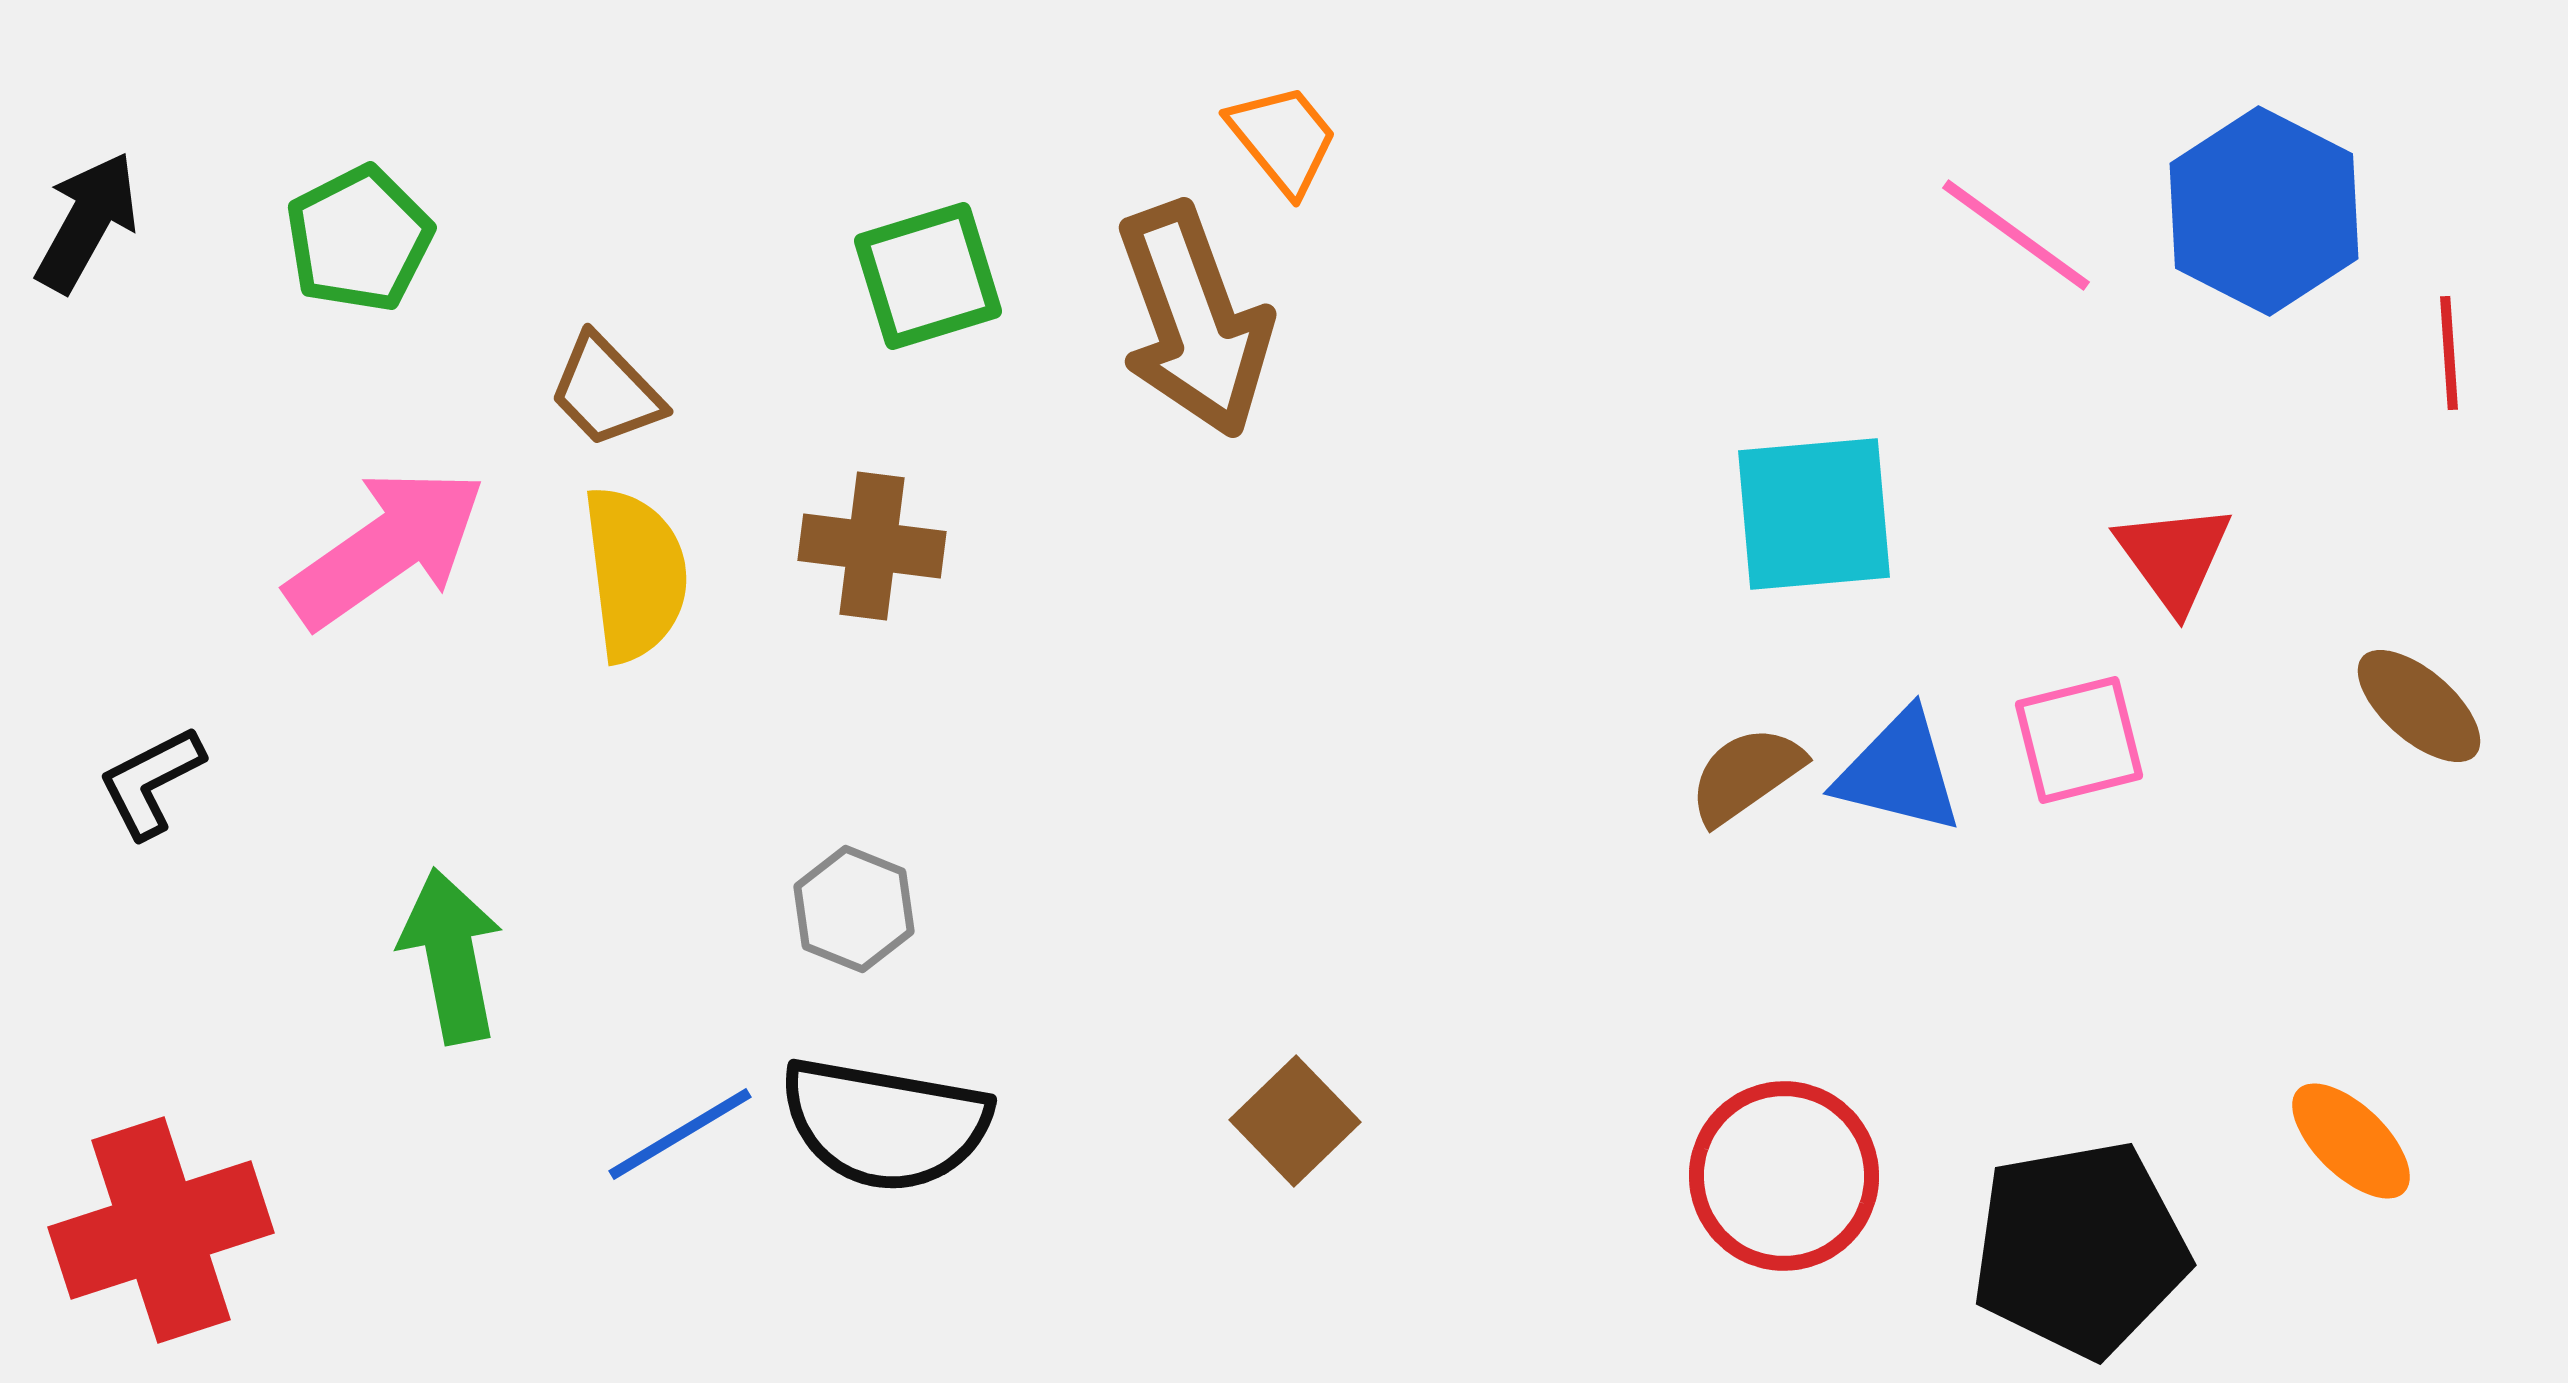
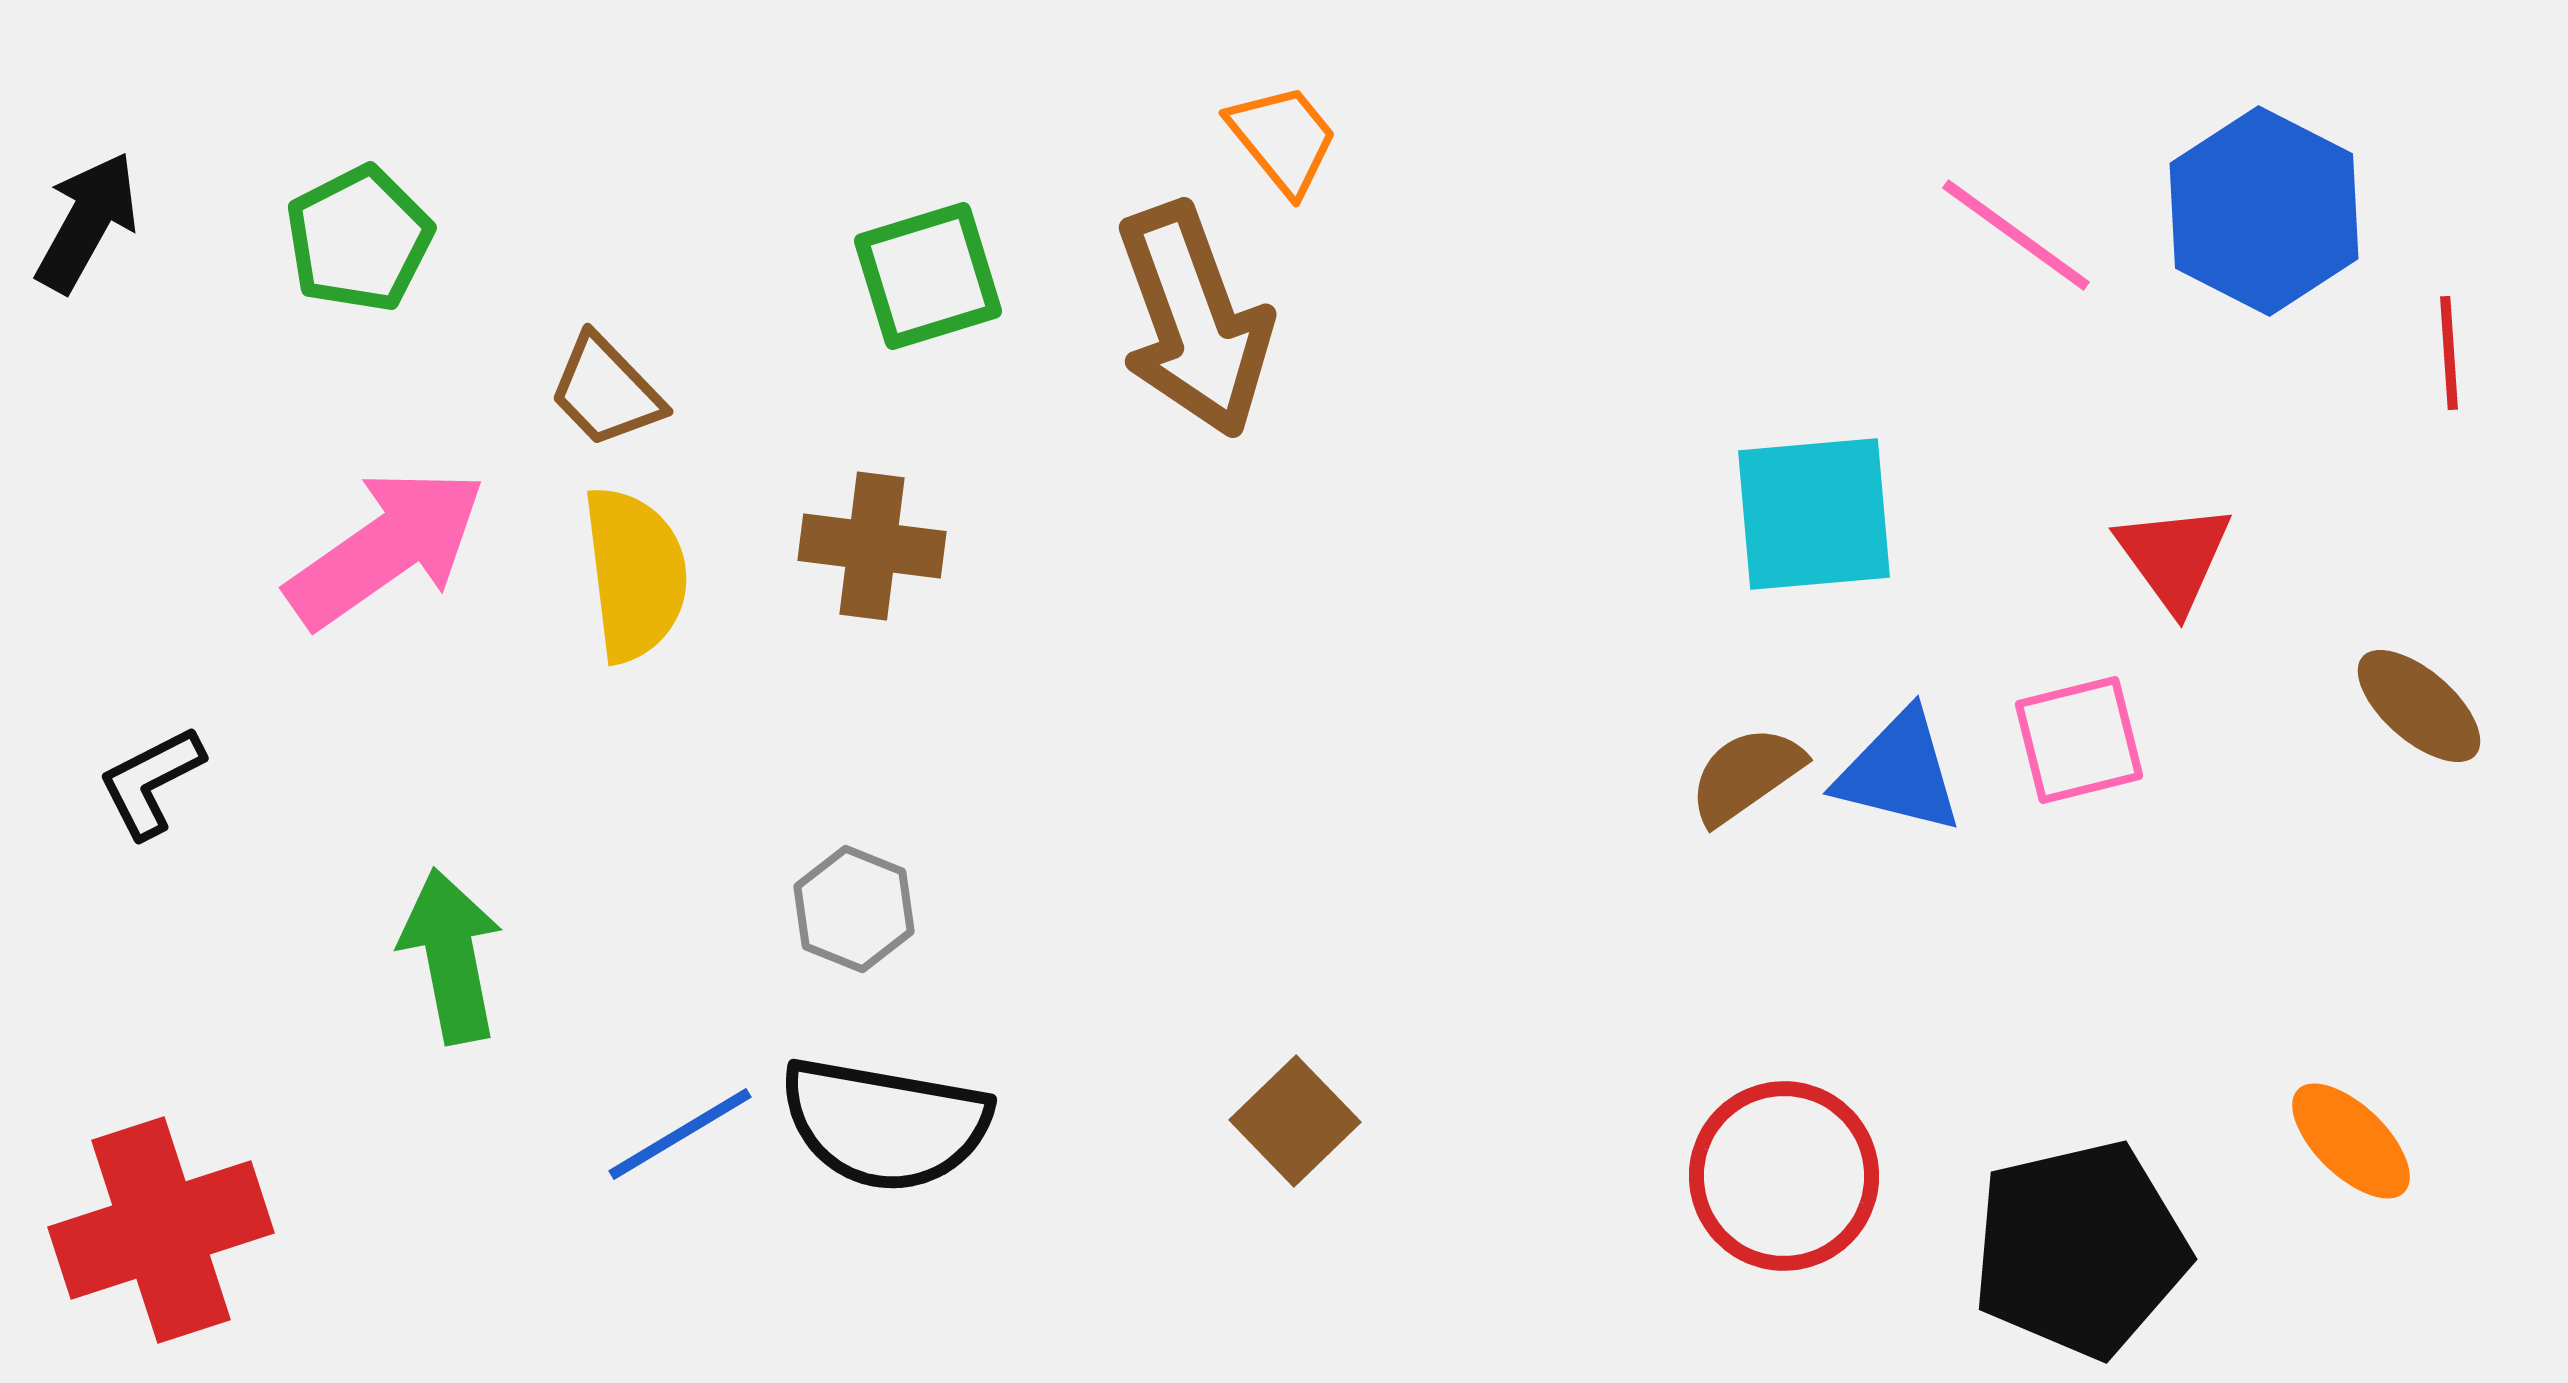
black pentagon: rotated 3 degrees counterclockwise
